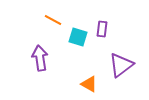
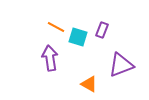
orange line: moved 3 px right, 7 px down
purple rectangle: moved 1 px down; rotated 14 degrees clockwise
purple arrow: moved 10 px right
purple triangle: rotated 16 degrees clockwise
